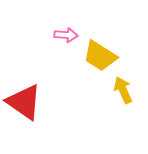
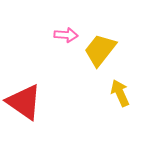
yellow trapezoid: moved 6 px up; rotated 96 degrees clockwise
yellow arrow: moved 3 px left, 3 px down
